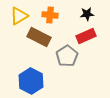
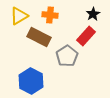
black star: moved 6 px right; rotated 24 degrees counterclockwise
red rectangle: rotated 24 degrees counterclockwise
